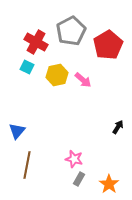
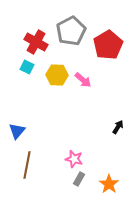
yellow hexagon: rotated 15 degrees clockwise
